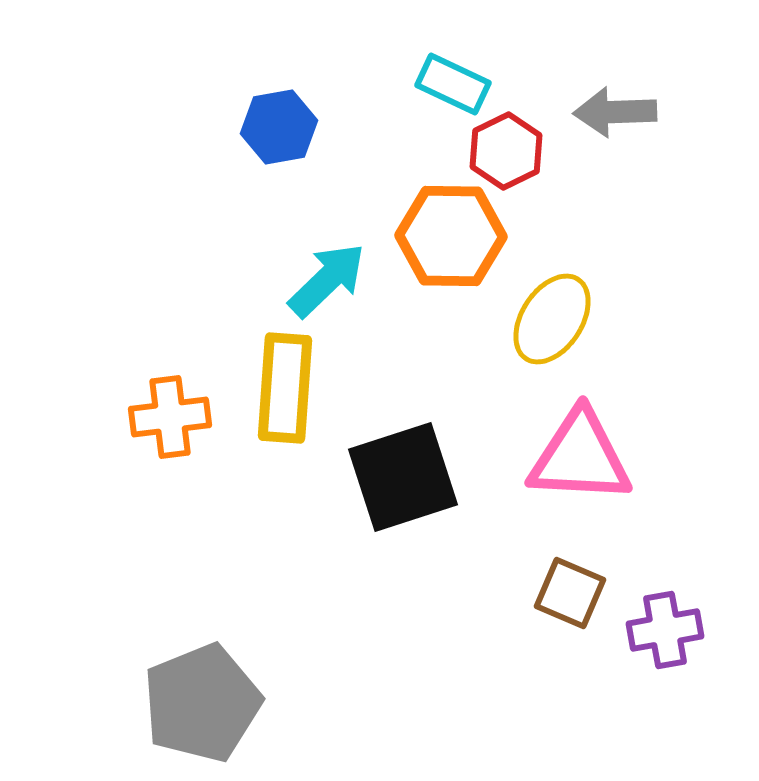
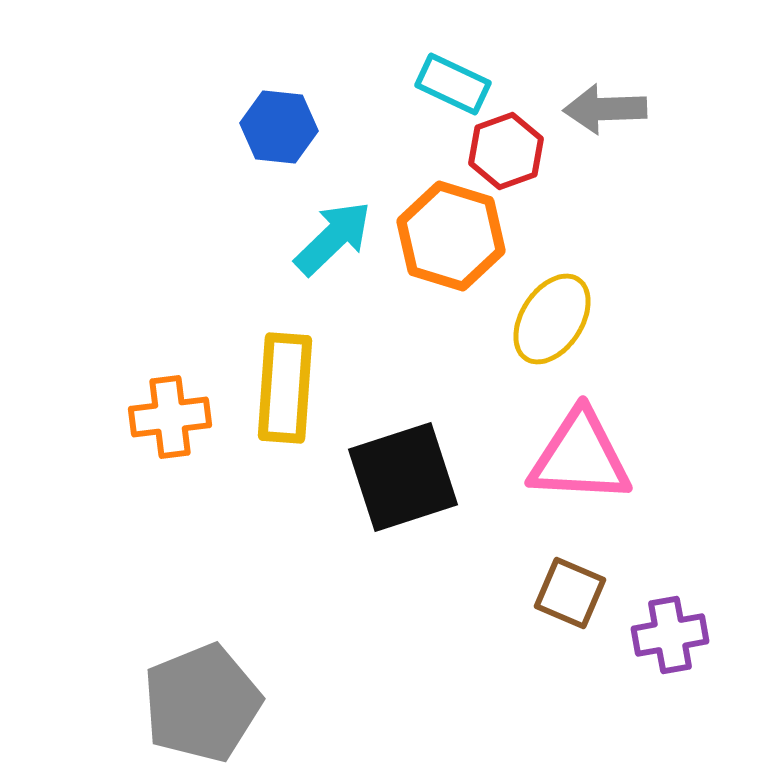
gray arrow: moved 10 px left, 3 px up
blue hexagon: rotated 16 degrees clockwise
red hexagon: rotated 6 degrees clockwise
orange hexagon: rotated 16 degrees clockwise
cyan arrow: moved 6 px right, 42 px up
purple cross: moved 5 px right, 5 px down
